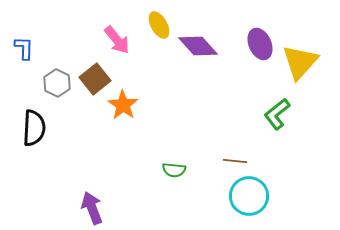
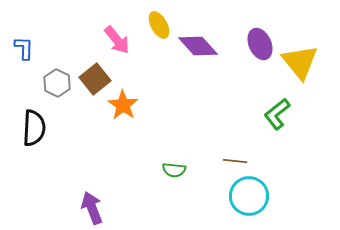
yellow triangle: rotated 21 degrees counterclockwise
